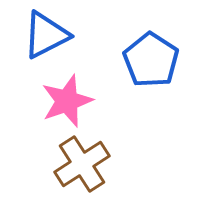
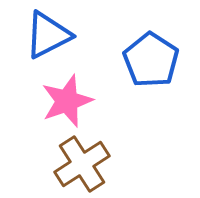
blue triangle: moved 2 px right
